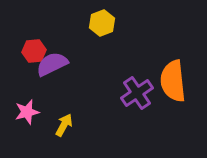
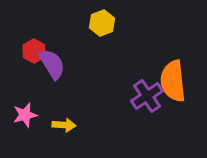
red hexagon: rotated 25 degrees counterclockwise
purple semicircle: rotated 84 degrees clockwise
purple cross: moved 10 px right, 3 px down
pink star: moved 2 px left, 3 px down
yellow arrow: rotated 65 degrees clockwise
